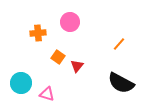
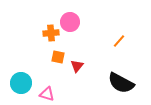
orange cross: moved 13 px right
orange line: moved 3 px up
orange square: rotated 24 degrees counterclockwise
